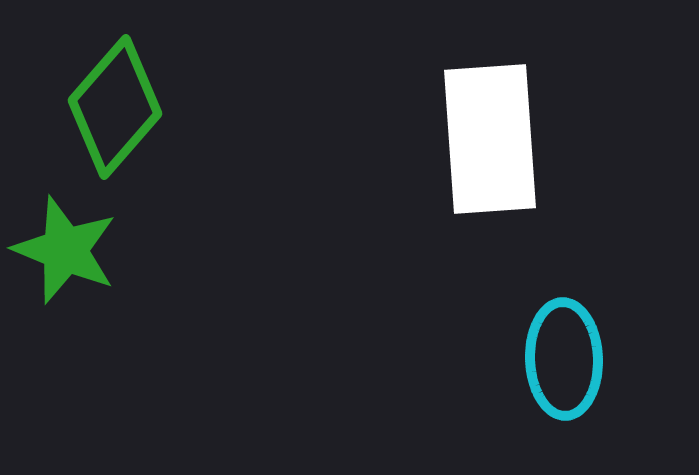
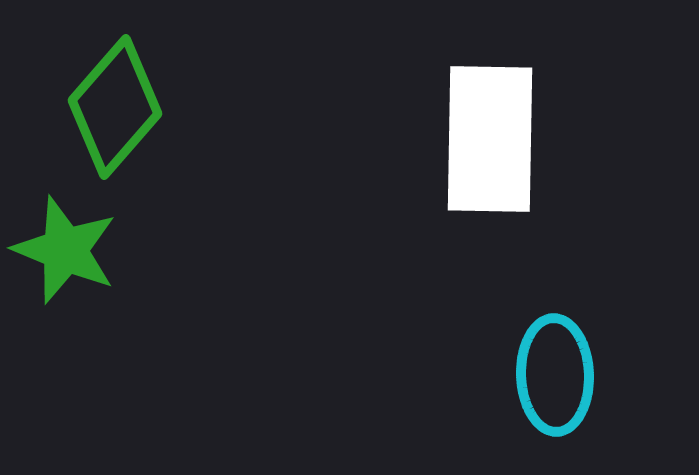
white rectangle: rotated 5 degrees clockwise
cyan ellipse: moved 9 px left, 16 px down
